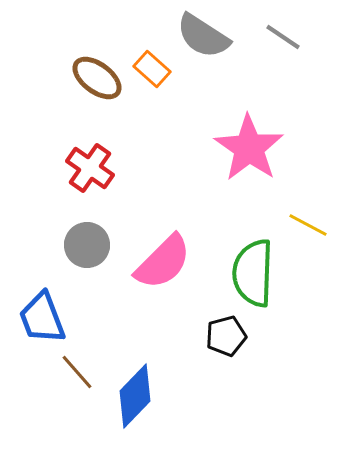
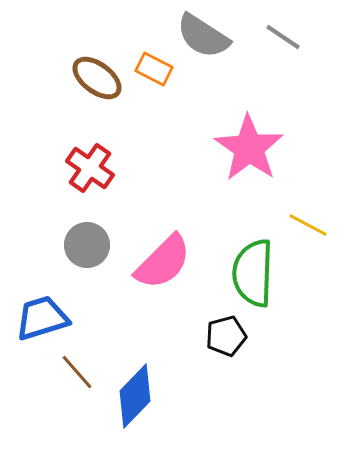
orange rectangle: moved 2 px right; rotated 15 degrees counterclockwise
blue trapezoid: rotated 94 degrees clockwise
